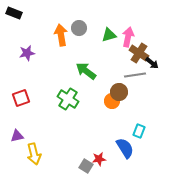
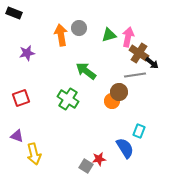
purple triangle: rotated 32 degrees clockwise
